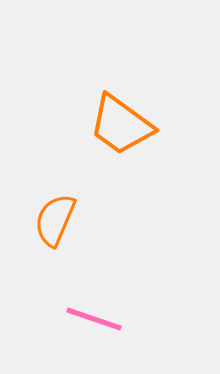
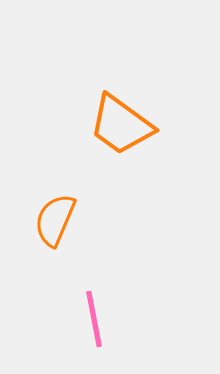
pink line: rotated 60 degrees clockwise
